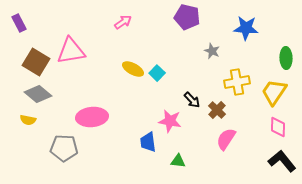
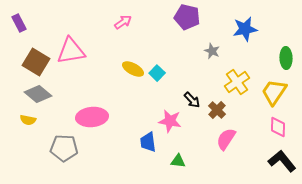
blue star: moved 1 px left, 1 px down; rotated 15 degrees counterclockwise
yellow cross: rotated 25 degrees counterclockwise
